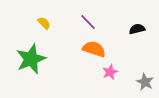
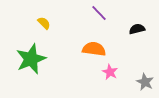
purple line: moved 11 px right, 9 px up
orange semicircle: rotated 10 degrees counterclockwise
pink star: rotated 21 degrees counterclockwise
